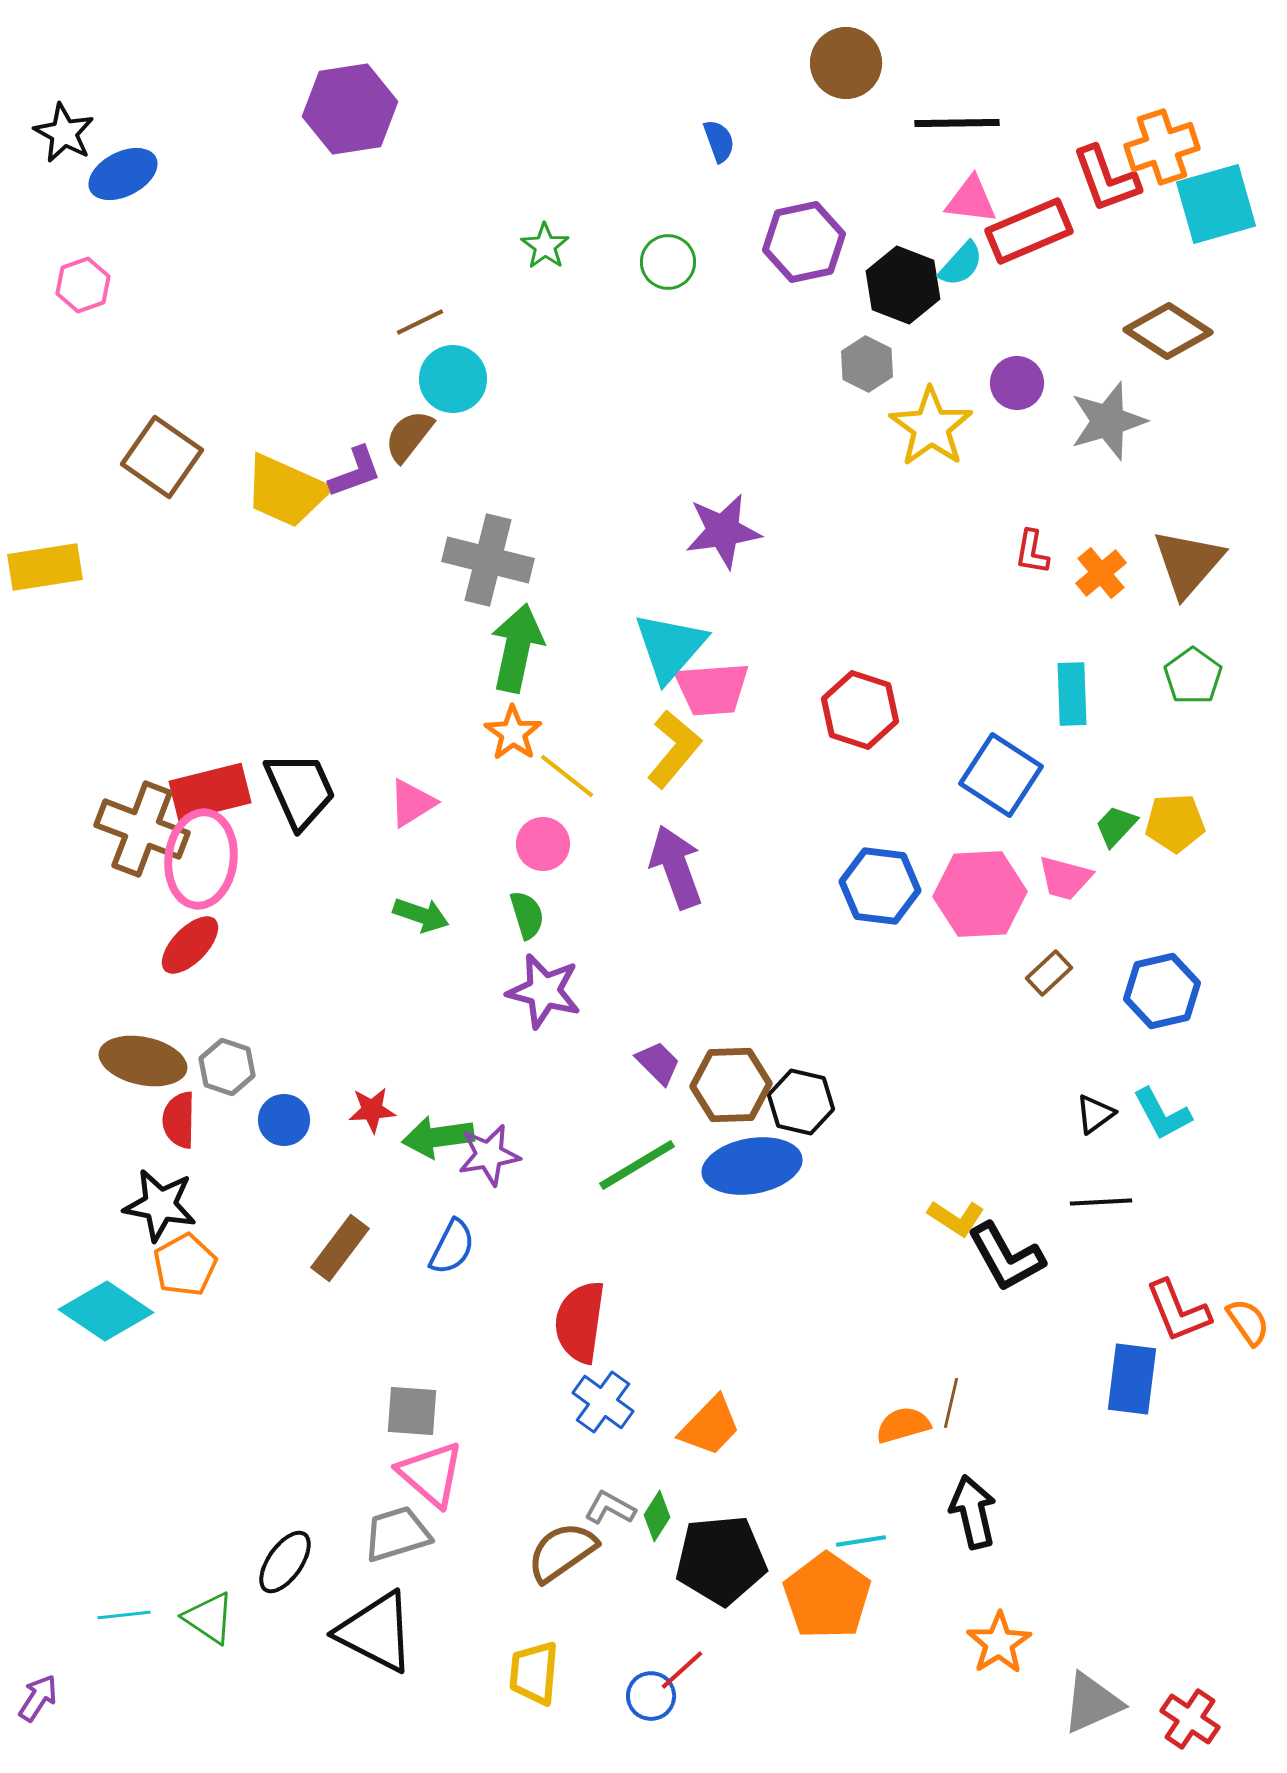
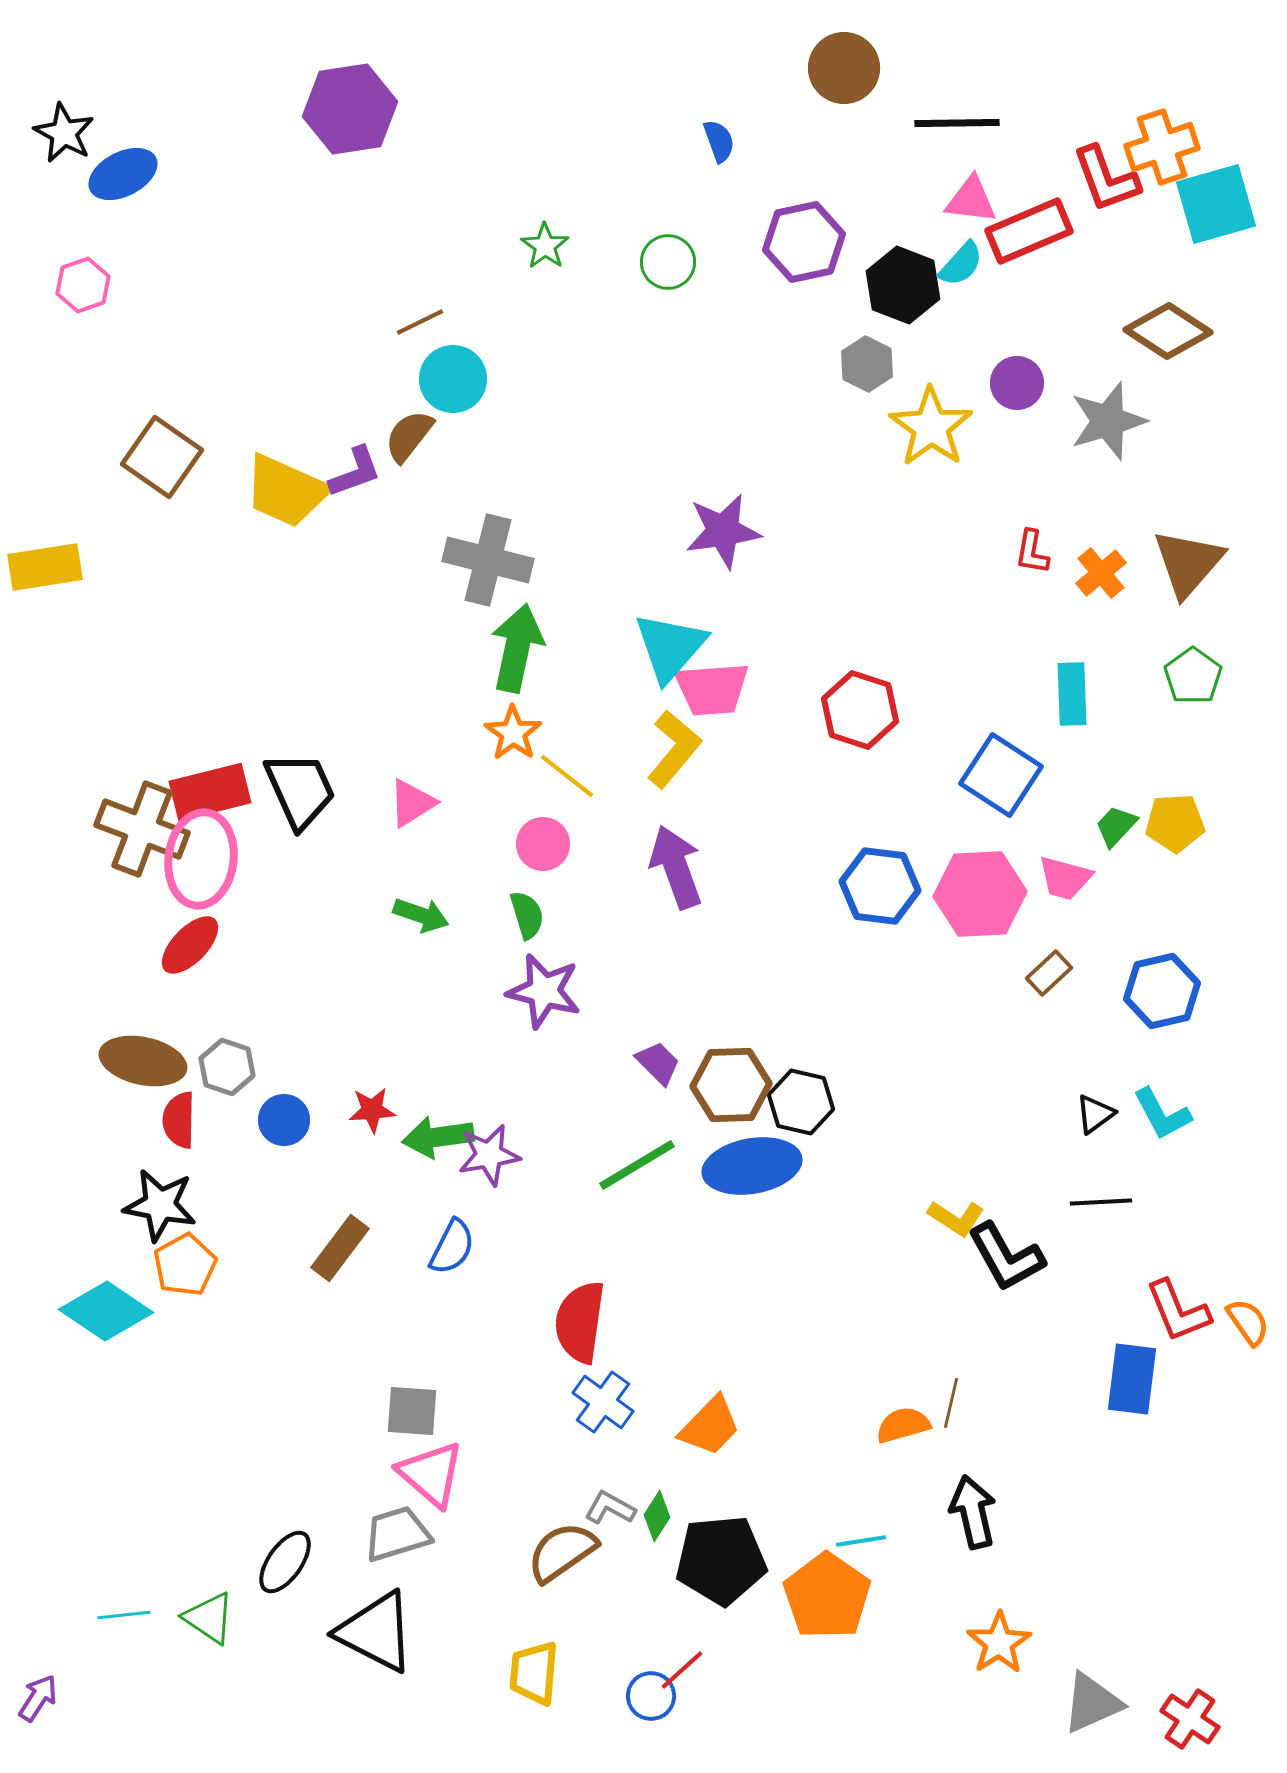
brown circle at (846, 63): moved 2 px left, 5 px down
